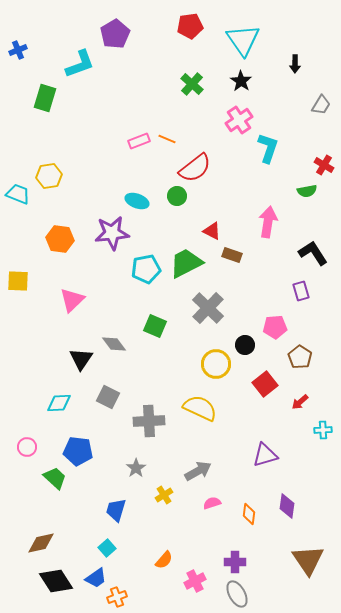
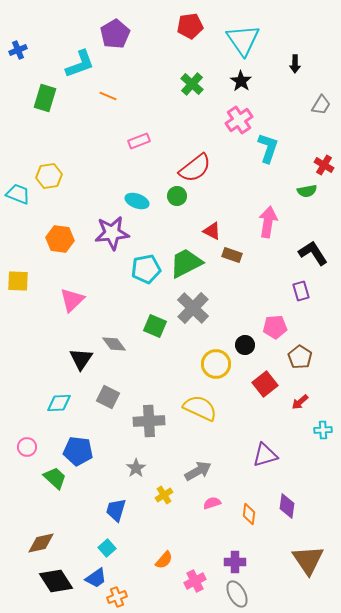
orange line at (167, 139): moved 59 px left, 43 px up
gray cross at (208, 308): moved 15 px left
